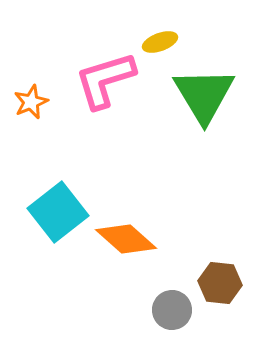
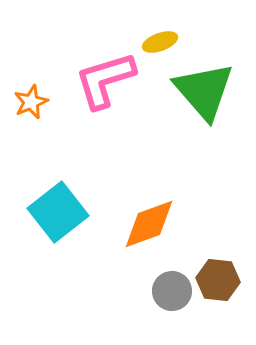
green triangle: moved 4 px up; rotated 10 degrees counterclockwise
orange diamond: moved 23 px right, 15 px up; rotated 62 degrees counterclockwise
brown hexagon: moved 2 px left, 3 px up
gray circle: moved 19 px up
